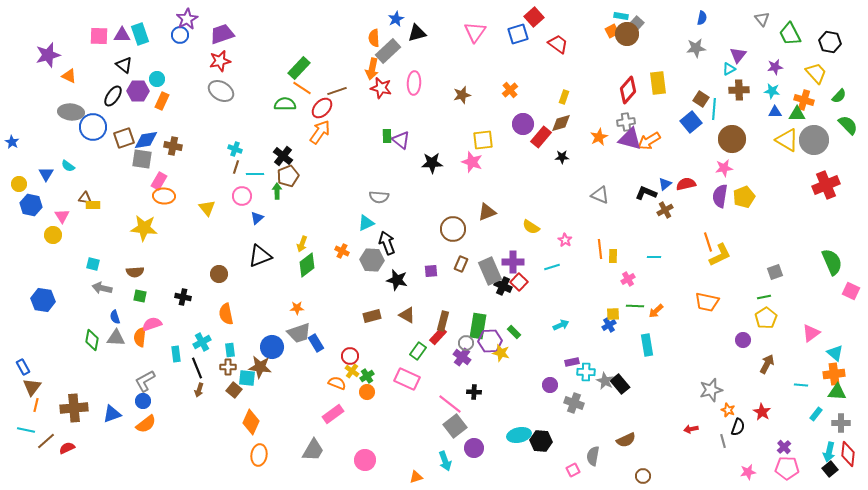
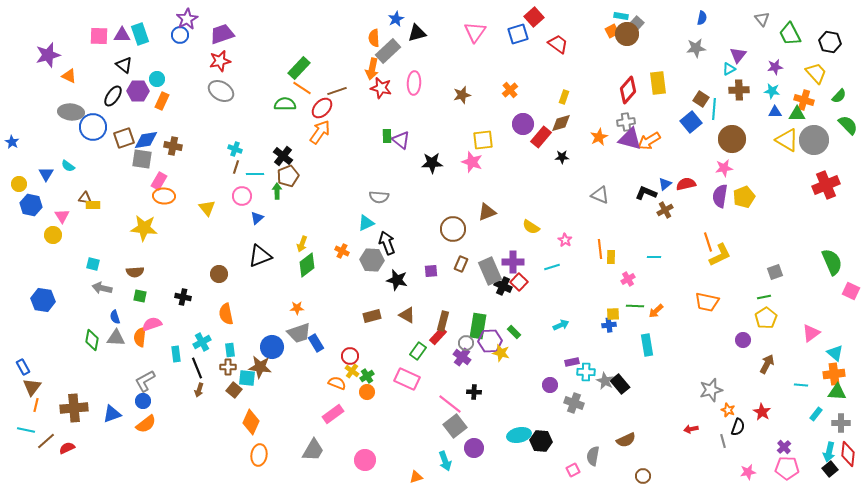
yellow rectangle at (613, 256): moved 2 px left, 1 px down
blue cross at (609, 325): rotated 24 degrees clockwise
